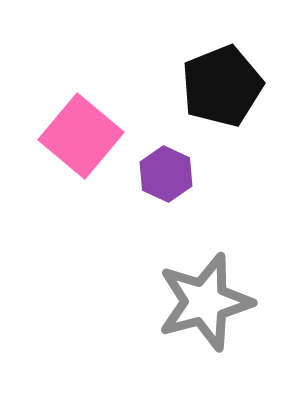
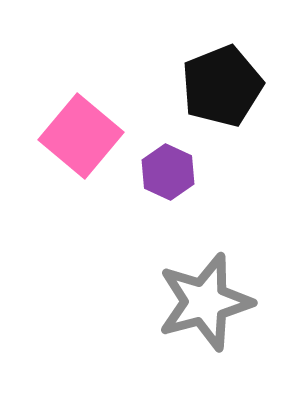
purple hexagon: moved 2 px right, 2 px up
